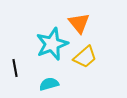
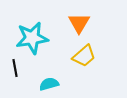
orange triangle: rotated 10 degrees clockwise
cyan star: moved 20 px left, 6 px up; rotated 12 degrees clockwise
yellow trapezoid: moved 1 px left, 1 px up
